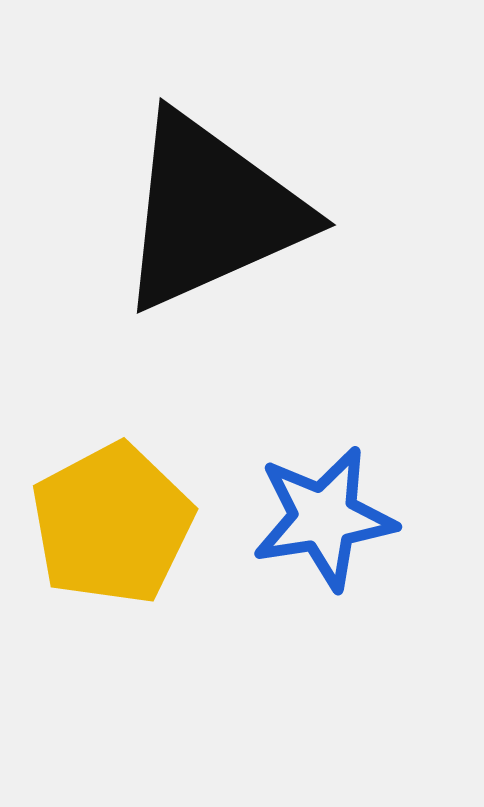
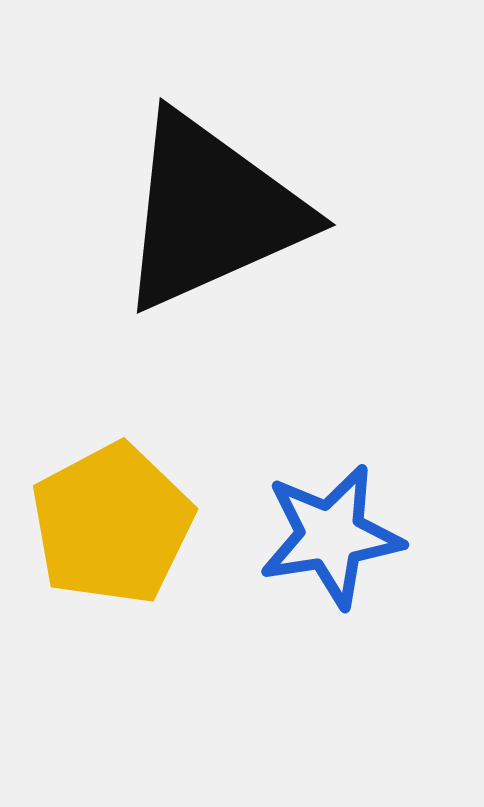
blue star: moved 7 px right, 18 px down
